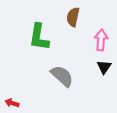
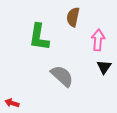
pink arrow: moved 3 px left
